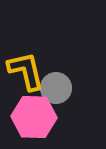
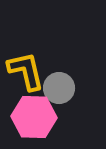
gray circle: moved 3 px right
